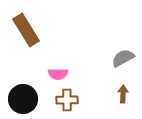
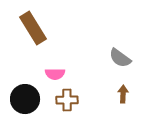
brown rectangle: moved 7 px right, 2 px up
gray semicircle: moved 3 px left; rotated 115 degrees counterclockwise
pink semicircle: moved 3 px left
black circle: moved 2 px right
